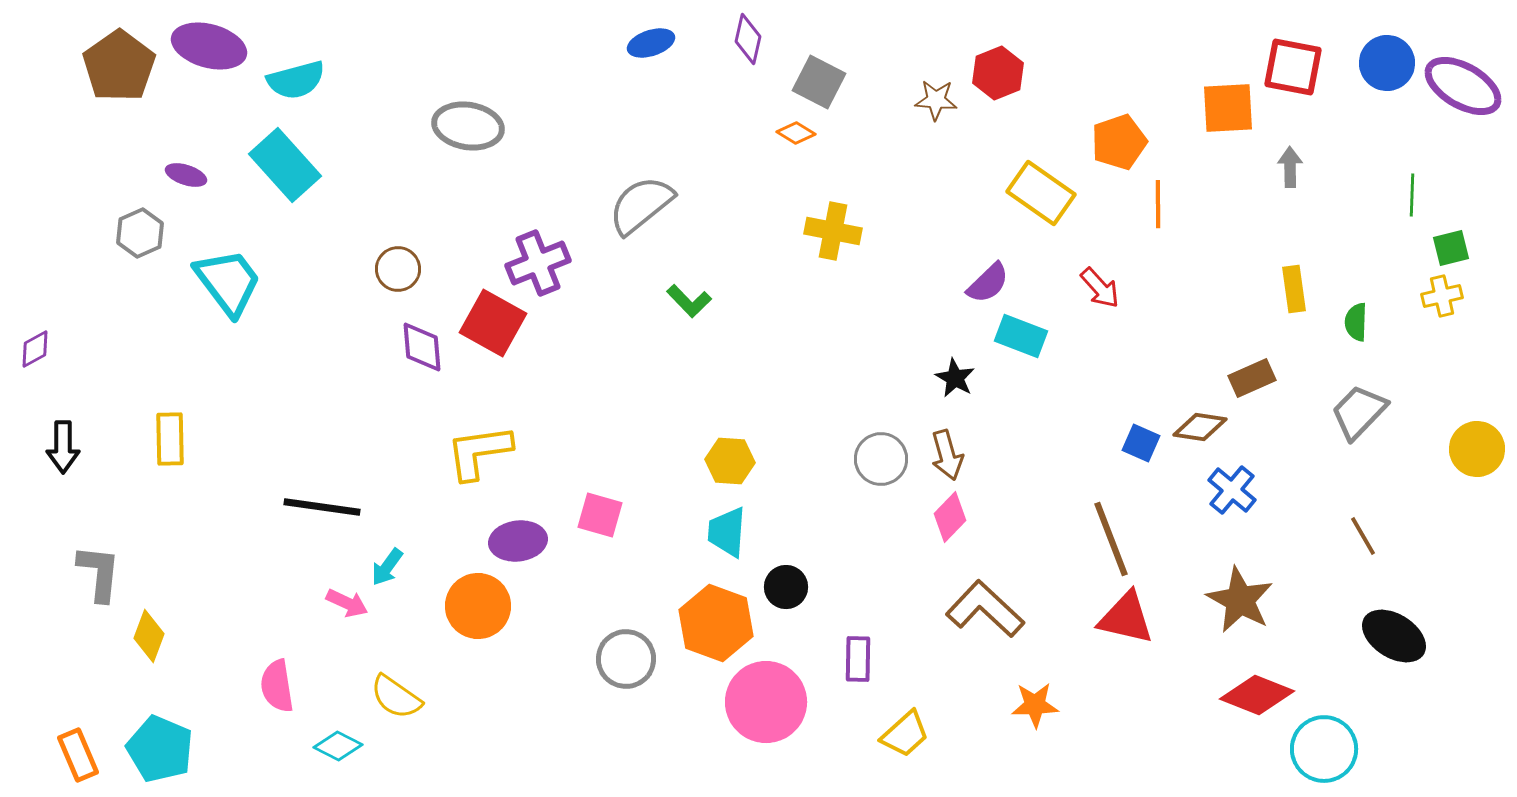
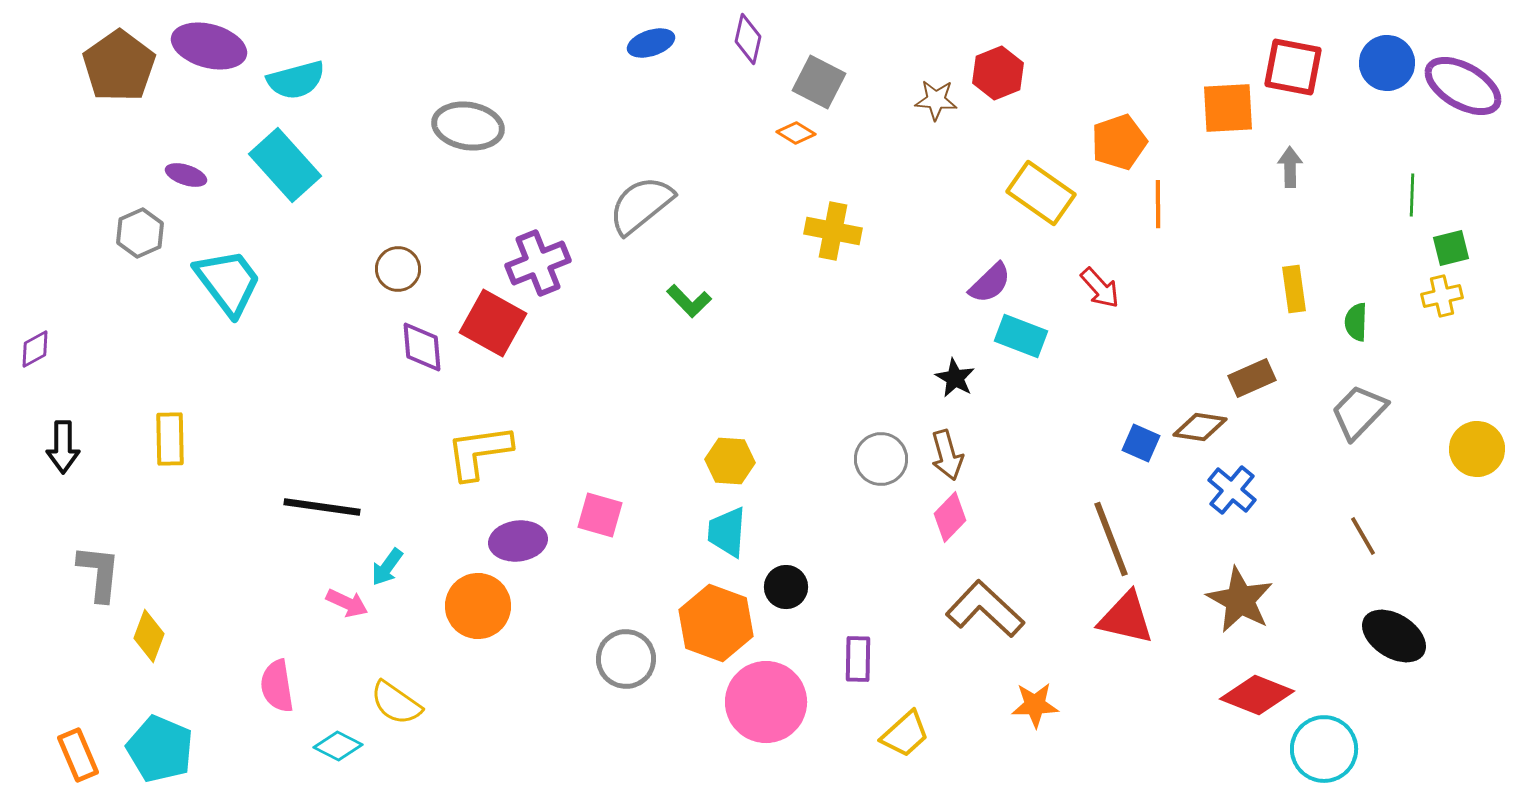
purple semicircle at (988, 283): moved 2 px right
yellow semicircle at (396, 697): moved 6 px down
